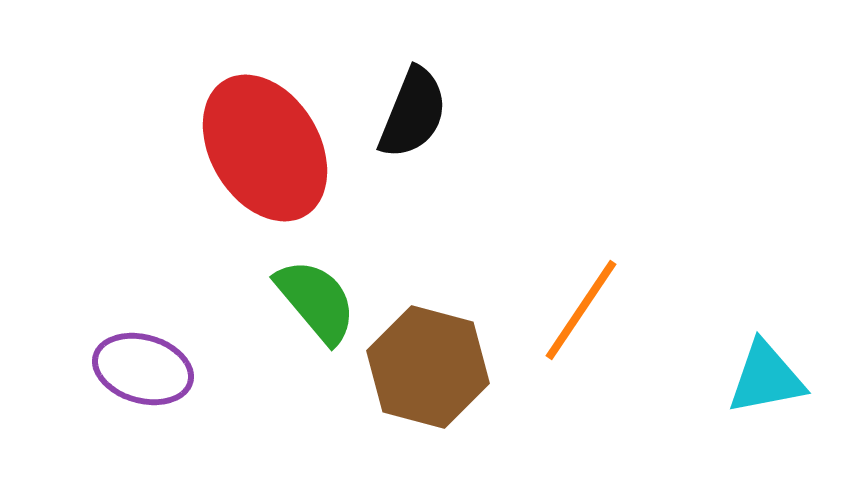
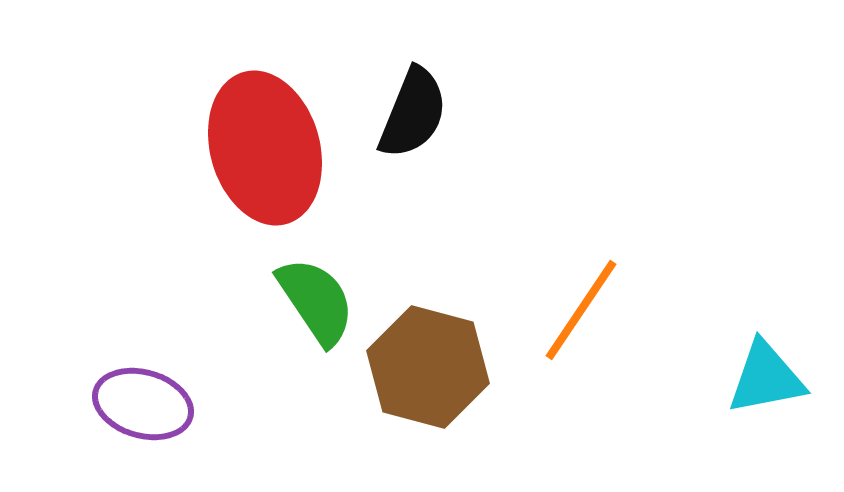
red ellipse: rotated 15 degrees clockwise
green semicircle: rotated 6 degrees clockwise
purple ellipse: moved 35 px down
